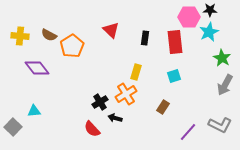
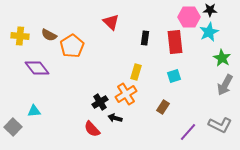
red triangle: moved 8 px up
